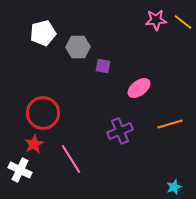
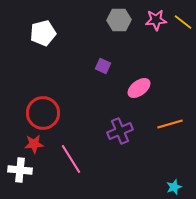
gray hexagon: moved 41 px right, 27 px up
purple square: rotated 14 degrees clockwise
red star: rotated 24 degrees clockwise
white cross: rotated 20 degrees counterclockwise
